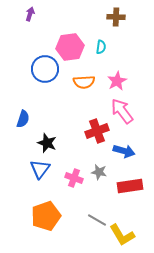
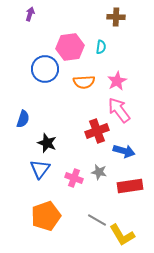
pink arrow: moved 3 px left, 1 px up
